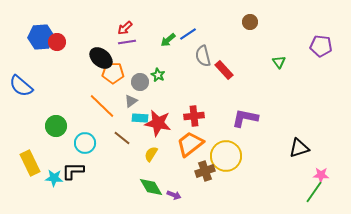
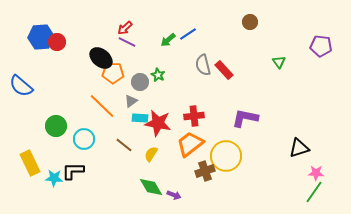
purple line: rotated 36 degrees clockwise
gray semicircle: moved 9 px down
brown line: moved 2 px right, 7 px down
cyan circle: moved 1 px left, 4 px up
pink star: moved 5 px left, 2 px up
